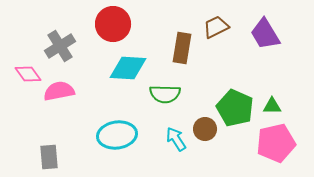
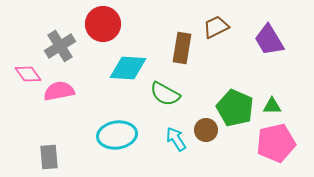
red circle: moved 10 px left
purple trapezoid: moved 4 px right, 6 px down
green semicircle: rotated 28 degrees clockwise
brown circle: moved 1 px right, 1 px down
